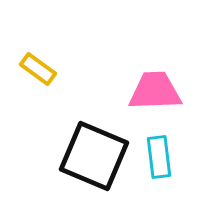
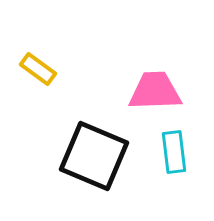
cyan rectangle: moved 15 px right, 5 px up
